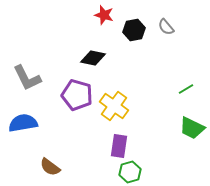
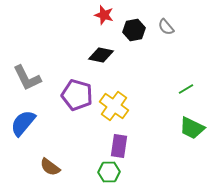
black diamond: moved 8 px right, 3 px up
blue semicircle: rotated 40 degrees counterclockwise
green hexagon: moved 21 px left; rotated 15 degrees clockwise
